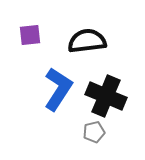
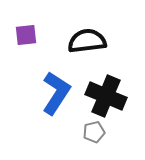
purple square: moved 4 px left
blue L-shape: moved 2 px left, 4 px down
